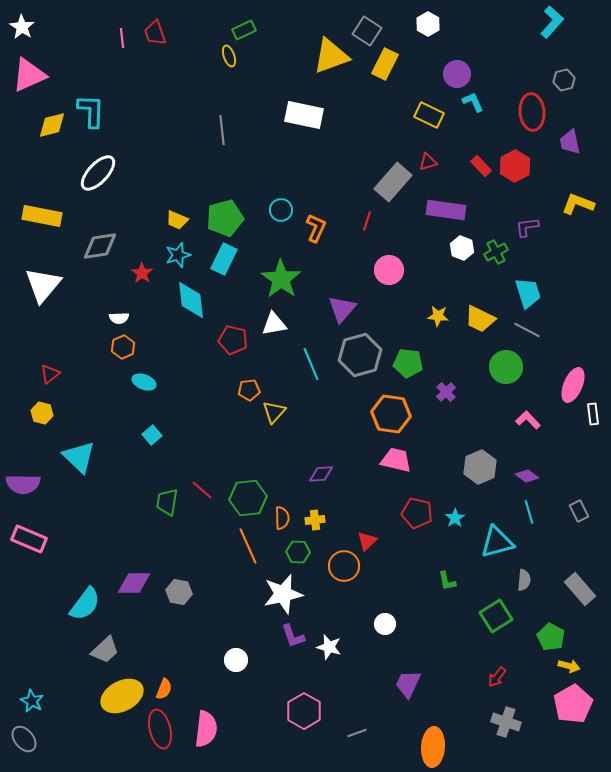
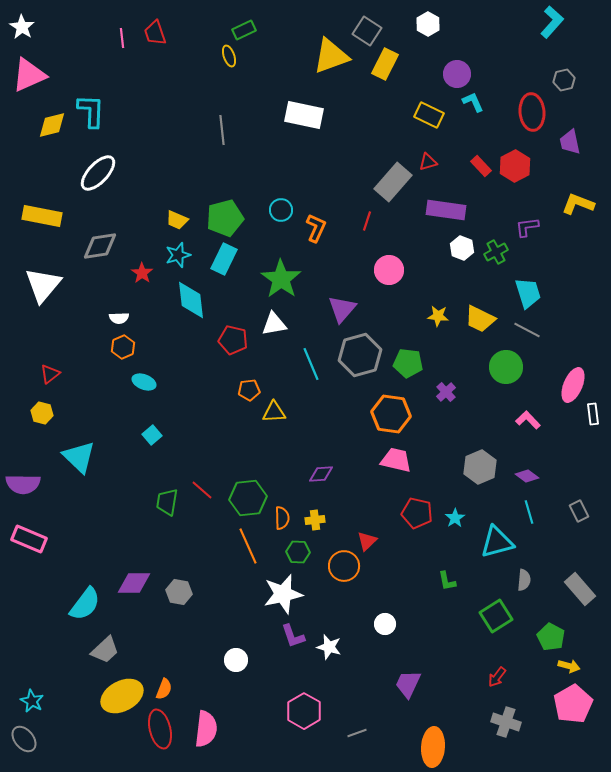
yellow triangle at (274, 412): rotated 45 degrees clockwise
